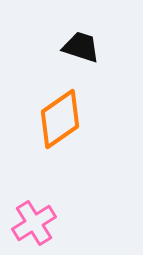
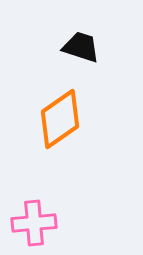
pink cross: rotated 27 degrees clockwise
